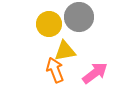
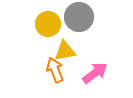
yellow circle: moved 1 px left
